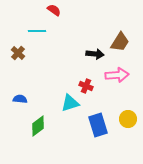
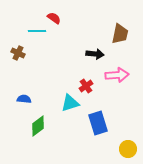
red semicircle: moved 8 px down
brown trapezoid: moved 8 px up; rotated 20 degrees counterclockwise
brown cross: rotated 16 degrees counterclockwise
red cross: rotated 32 degrees clockwise
blue semicircle: moved 4 px right
yellow circle: moved 30 px down
blue rectangle: moved 2 px up
